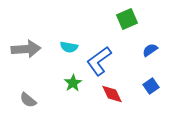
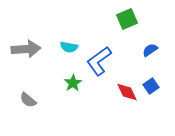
red diamond: moved 15 px right, 2 px up
